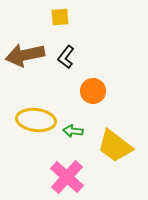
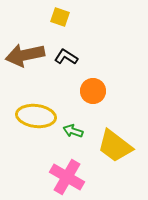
yellow square: rotated 24 degrees clockwise
black L-shape: rotated 85 degrees clockwise
yellow ellipse: moved 4 px up
green arrow: rotated 12 degrees clockwise
pink cross: rotated 12 degrees counterclockwise
